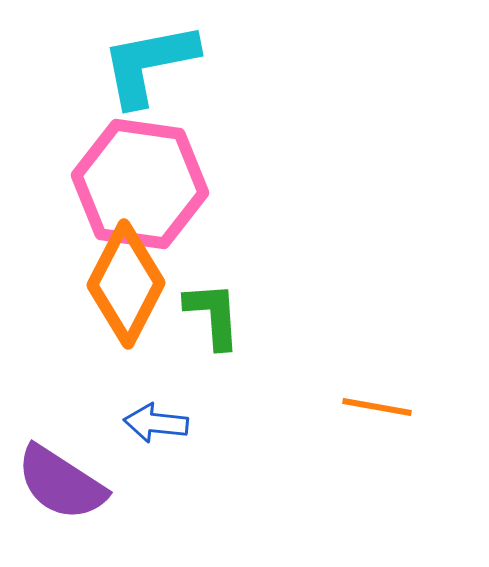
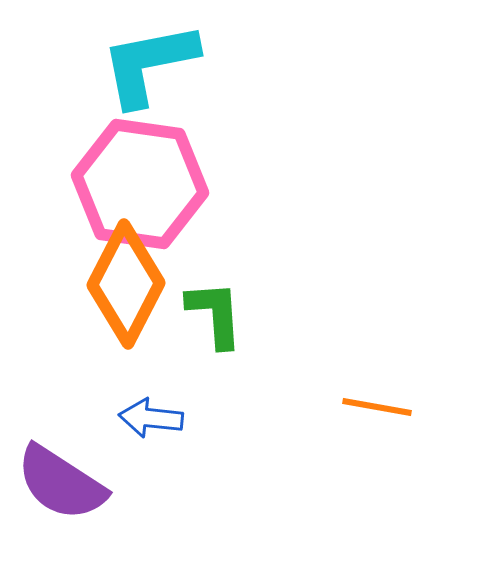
green L-shape: moved 2 px right, 1 px up
blue arrow: moved 5 px left, 5 px up
